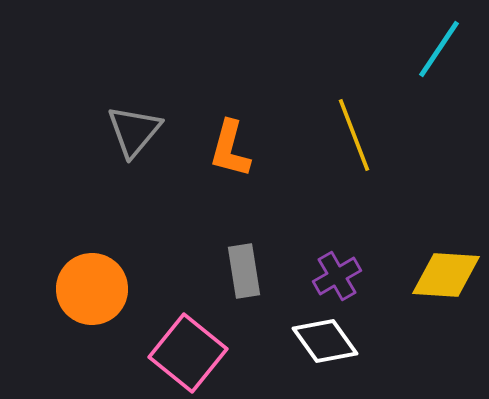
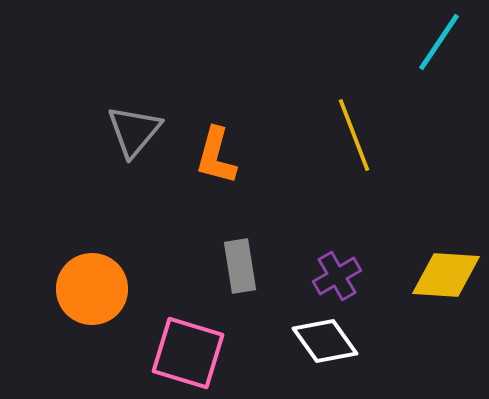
cyan line: moved 7 px up
orange L-shape: moved 14 px left, 7 px down
gray rectangle: moved 4 px left, 5 px up
pink square: rotated 22 degrees counterclockwise
